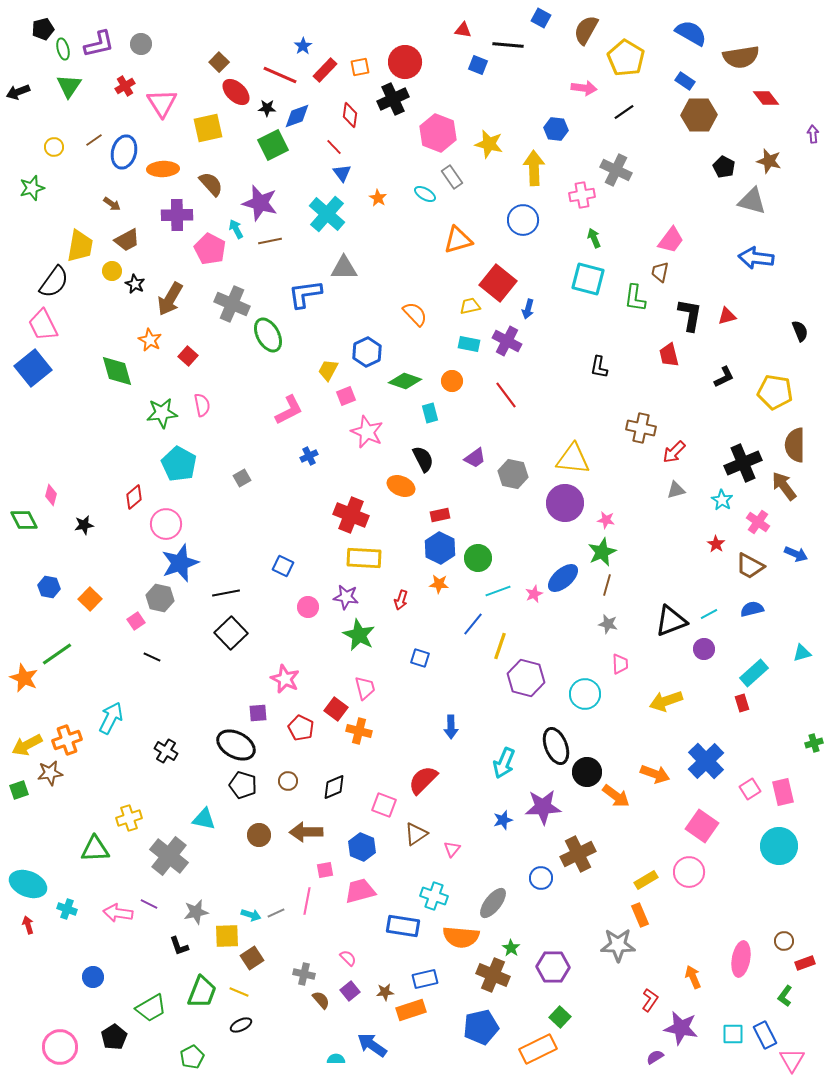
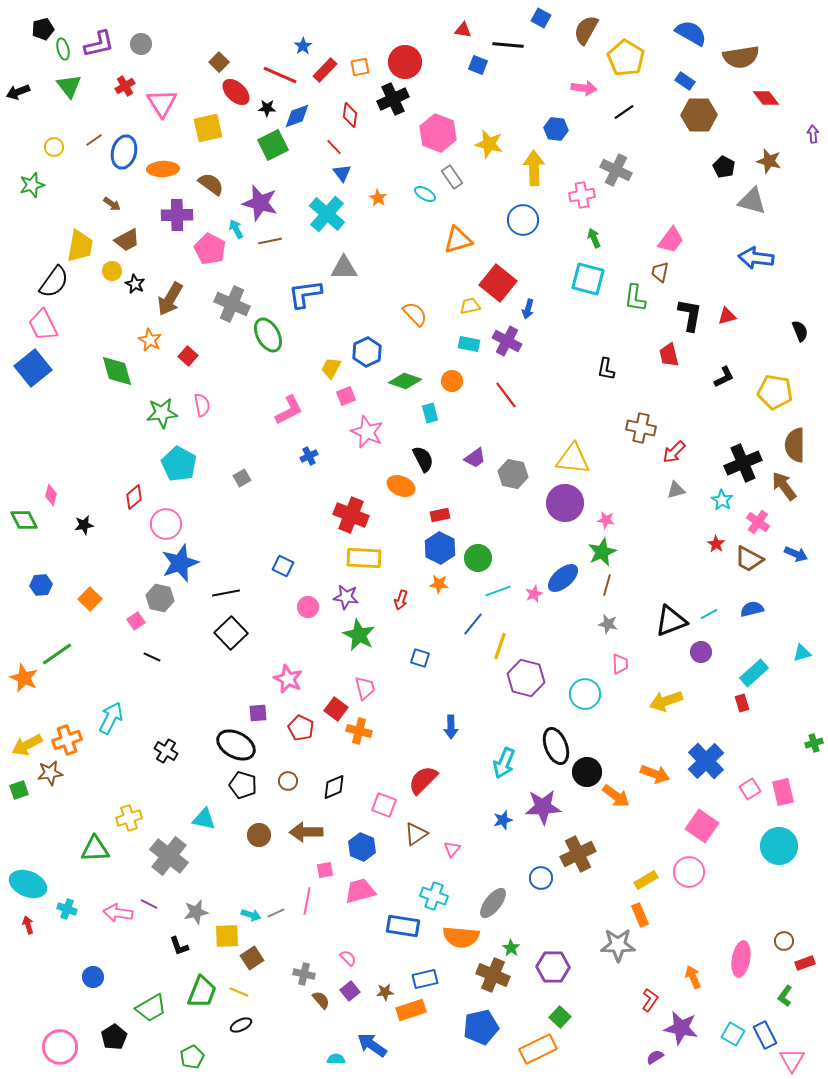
green triangle at (69, 86): rotated 12 degrees counterclockwise
brown semicircle at (211, 184): rotated 12 degrees counterclockwise
green star at (32, 188): moved 3 px up
black L-shape at (599, 367): moved 7 px right, 2 px down
yellow trapezoid at (328, 370): moved 3 px right, 2 px up
brown trapezoid at (750, 566): moved 1 px left, 7 px up
blue hexagon at (49, 587): moved 8 px left, 2 px up; rotated 15 degrees counterclockwise
purple circle at (704, 649): moved 3 px left, 3 px down
pink star at (285, 679): moved 3 px right
cyan square at (733, 1034): rotated 30 degrees clockwise
